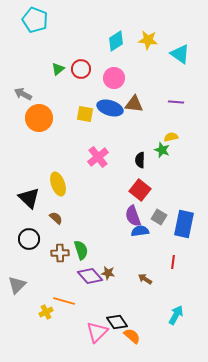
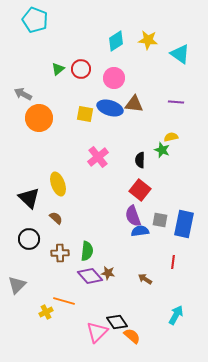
gray square: moved 1 px right, 3 px down; rotated 21 degrees counterclockwise
green semicircle: moved 6 px right, 1 px down; rotated 24 degrees clockwise
